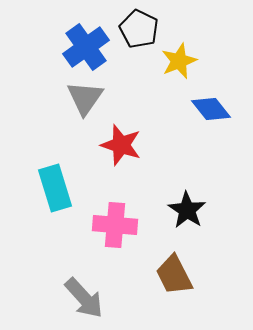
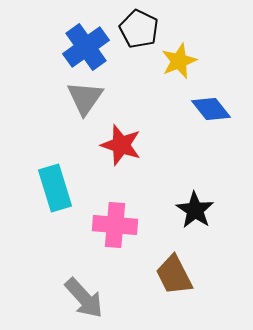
black star: moved 8 px right
